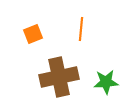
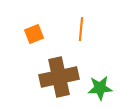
orange square: moved 1 px right
green star: moved 6 px left, 6 px down
